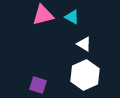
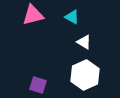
pink triangle: moved 10 px left
white triangle: moved 2 px up
